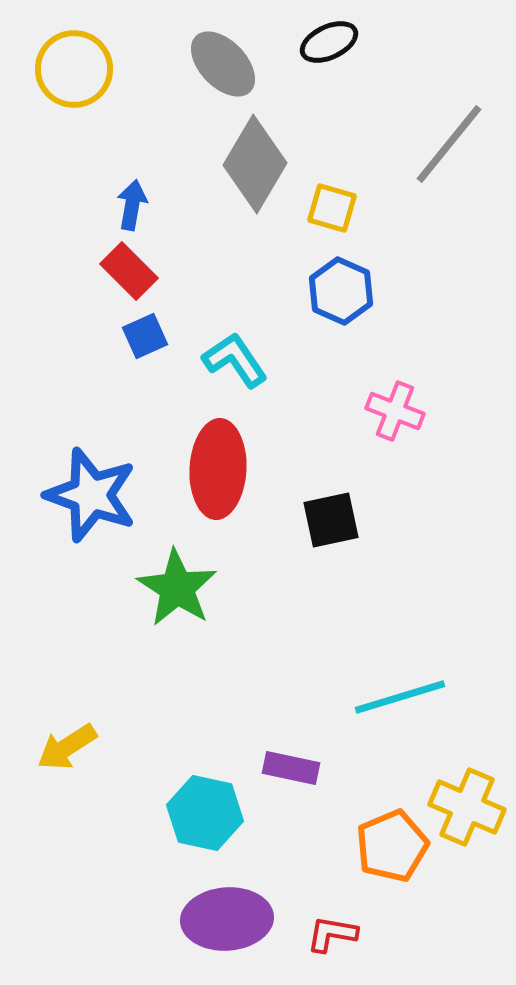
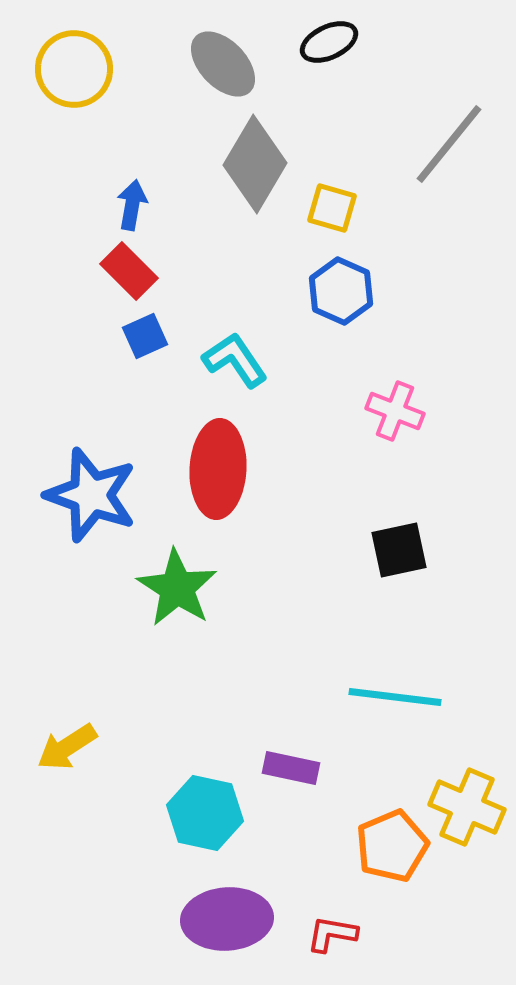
black square: moved 68 px right, 30 px down
cyan line: moved 5 px left; rotated 24 degrees clockwise
